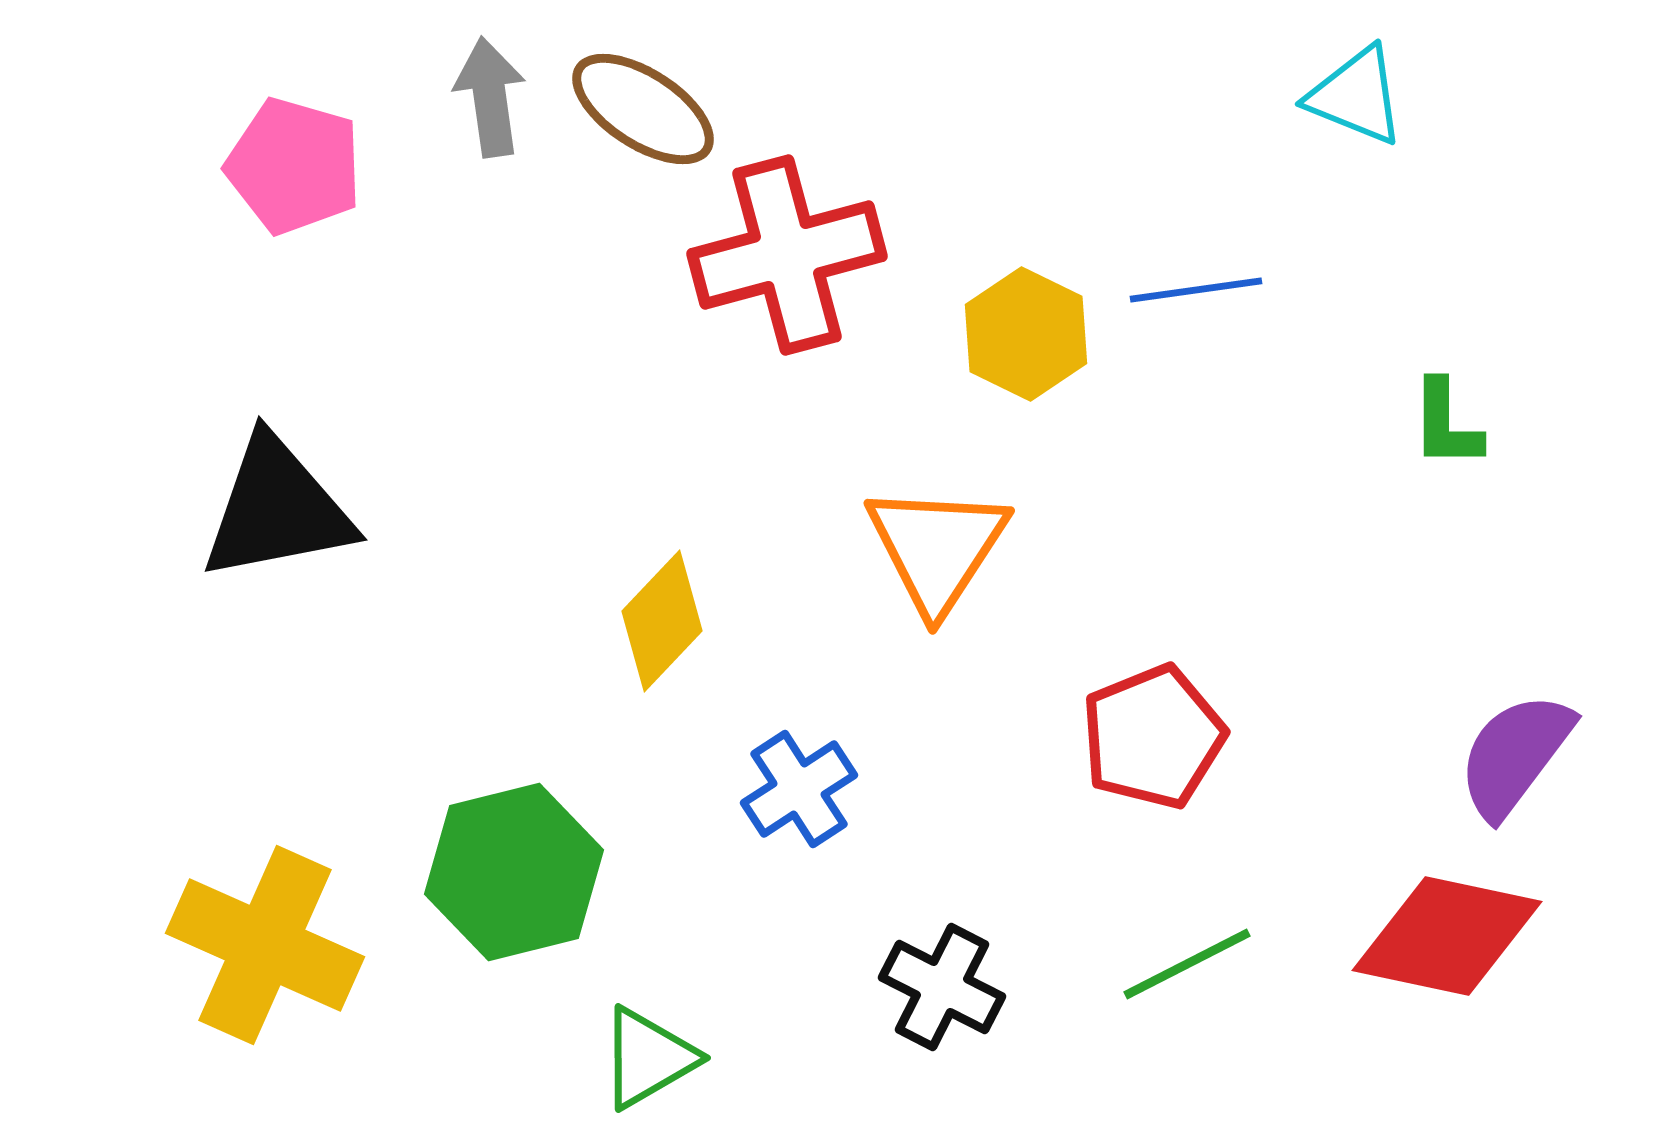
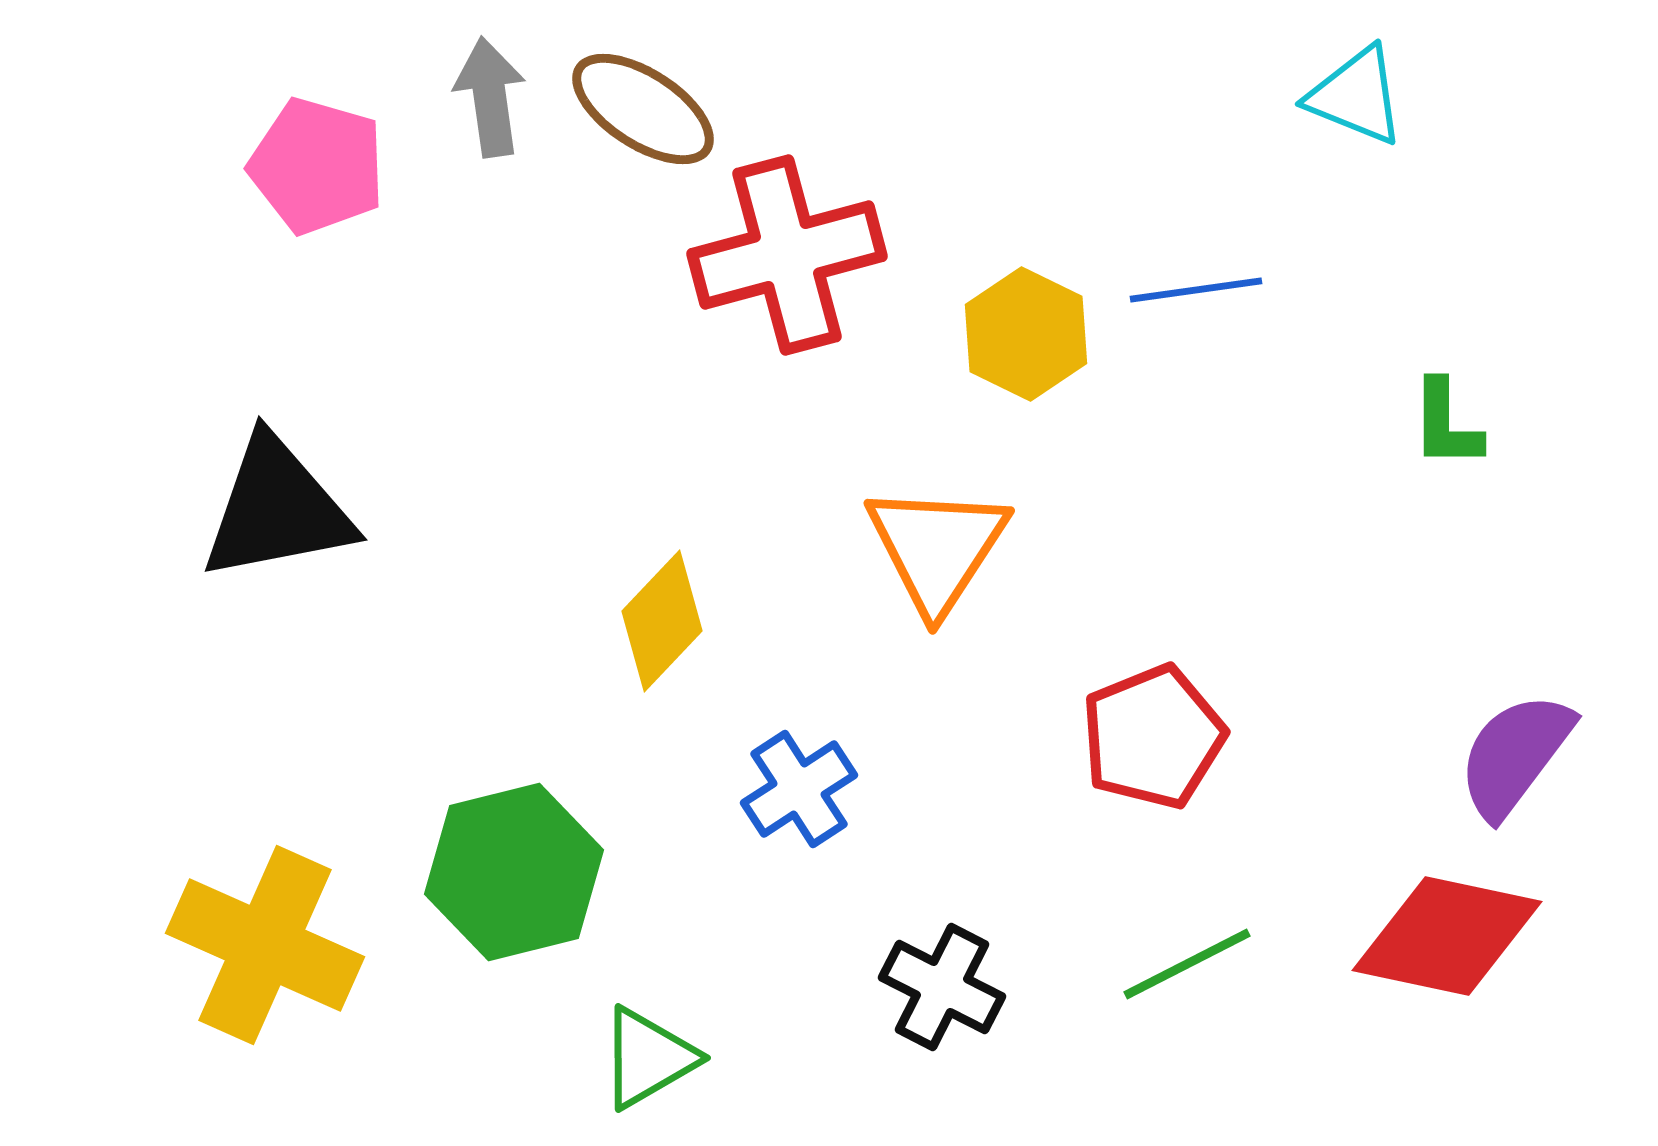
pink pentagon: moved 23 px right
